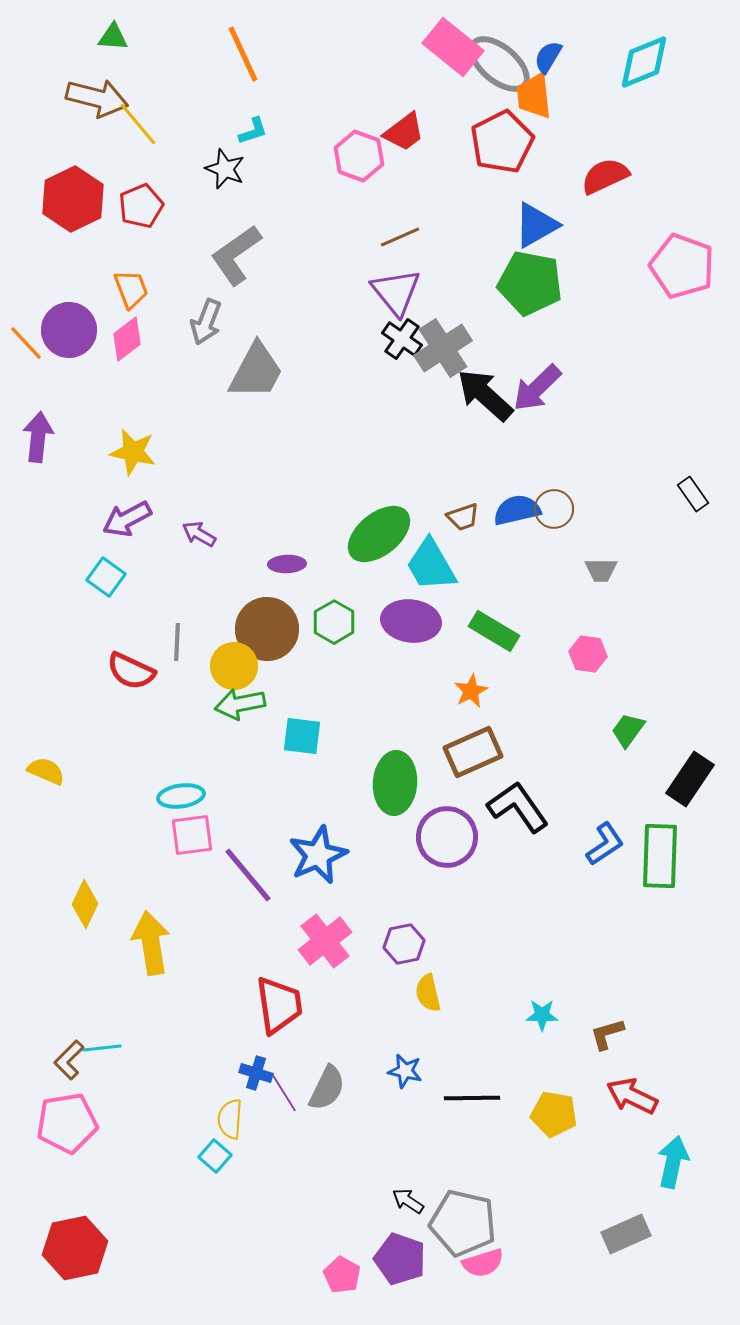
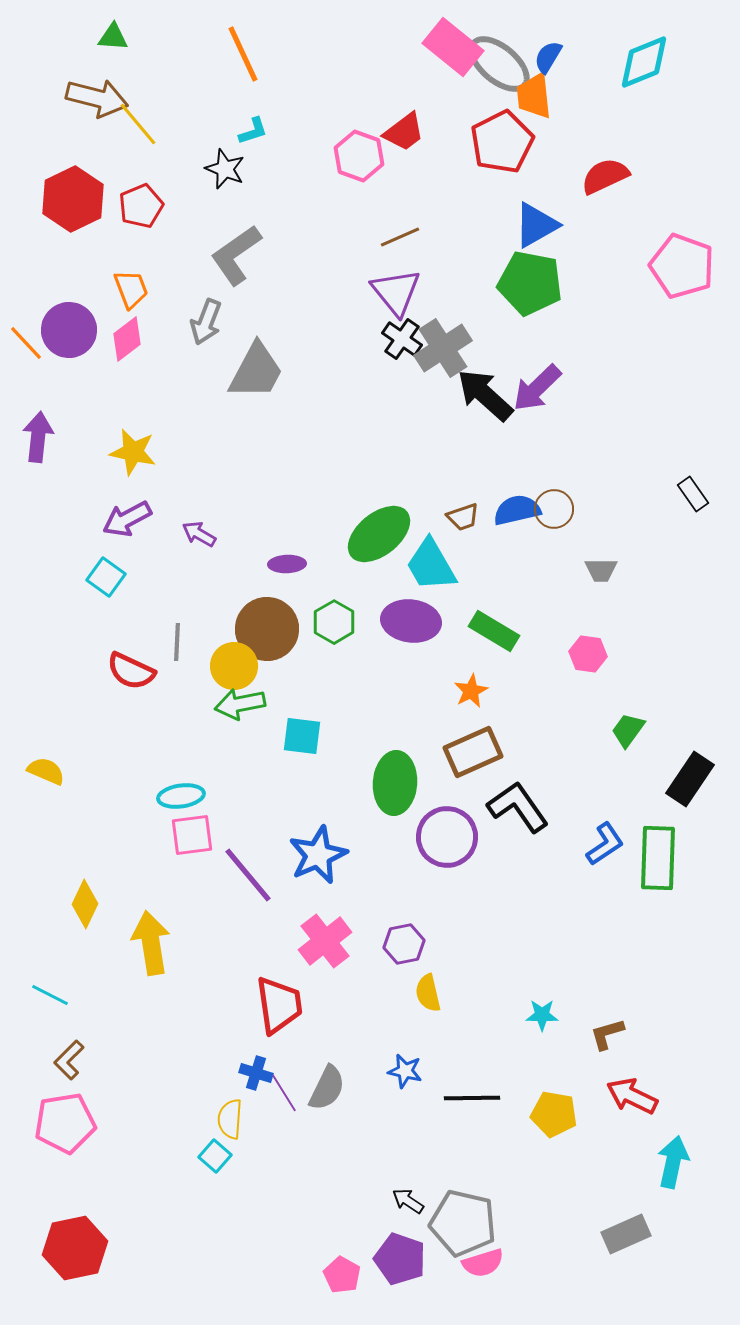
green rectangle at (660, 856): moved 2 px left, 2 px down
cyan line at (102, 1048): moved 52 px left, 53 px up; rotated 33 degrees clockwise
pink pentagon at (67, 1123): moved 2 px left
